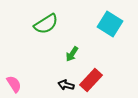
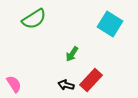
green semicircle: moved 12 px left, 5 px up
